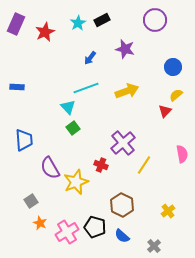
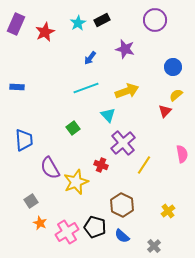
cyan triangle: moved 40 px right, 8 px down
